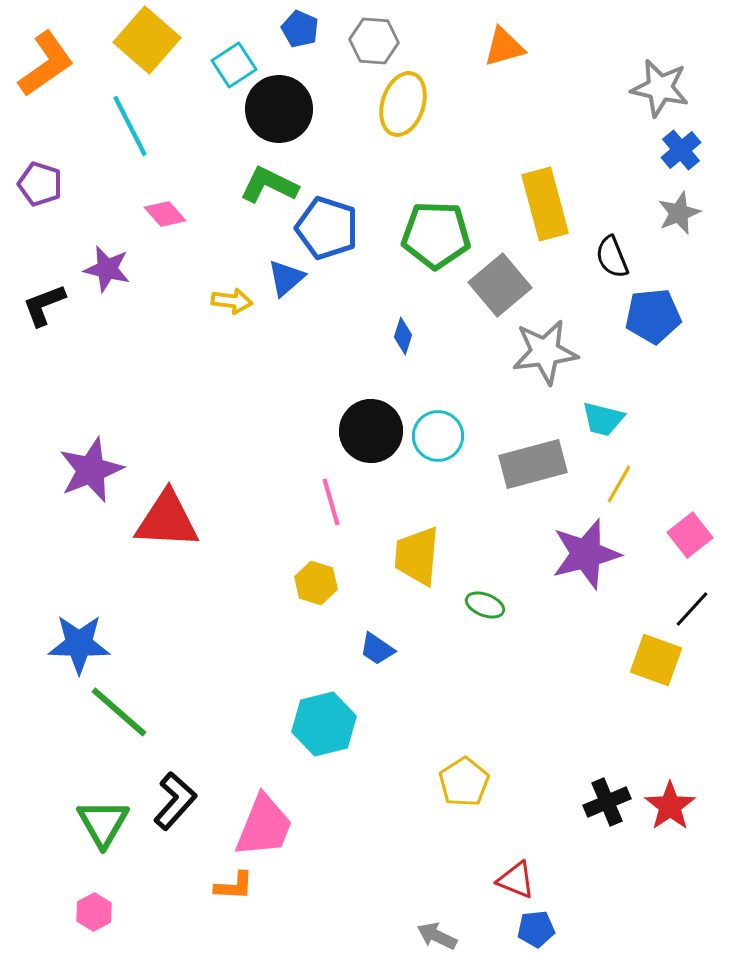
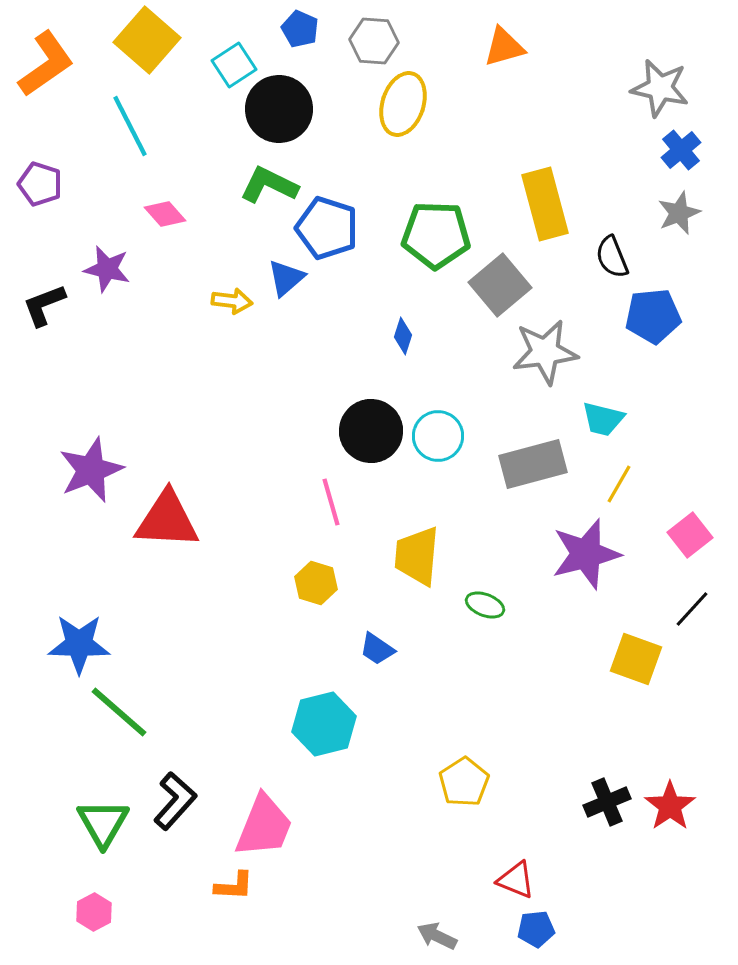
yellow square at (656, 660): moved 20 px left, 1 px up
